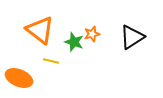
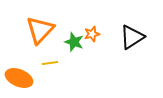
orange triangle: rotated 36 degrees clockwise
yellow line: moved 1 px left, 2 px down; rotated 21 degrees counterclockwise
